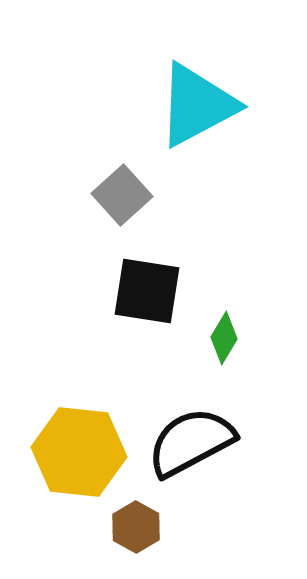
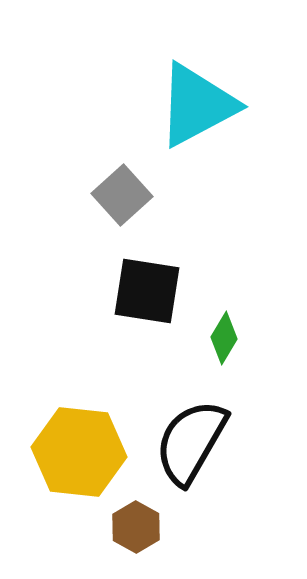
black semicircle: rotated 32 degrees counterclockwise
